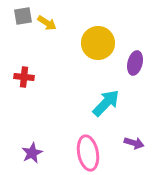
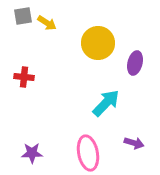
purple star: rotated 25 degrees clockwise
